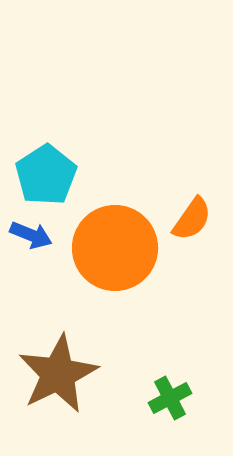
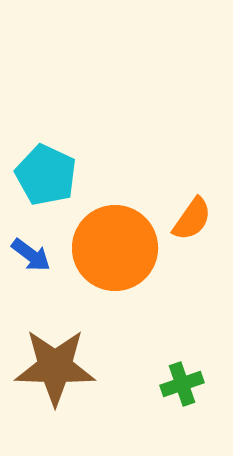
cyan pentagon: rotated 14 degrees counterclockwise
blue arrow: moved 20 px down; rotated 15 degrees clockwise
brown star: moved 3 px left, 7 px up; rotated 28 degrees clockwise
green cross: moved 12 px right, 14 px up; rotated 9 degrees clockwise
